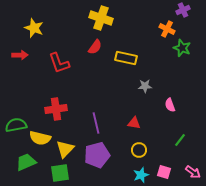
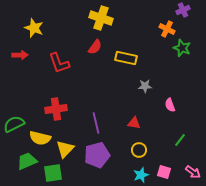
green semicircle: moved 2 px left, 1 px up; rotated 15 degrees counterclockwise
green trapezoid: moved 1 px right, 1 px up
green square: moved 7 px left
